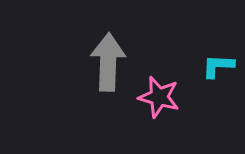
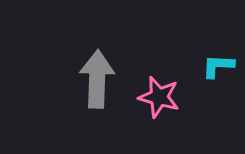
gray arrow: moved 11 px left, 17 px down
